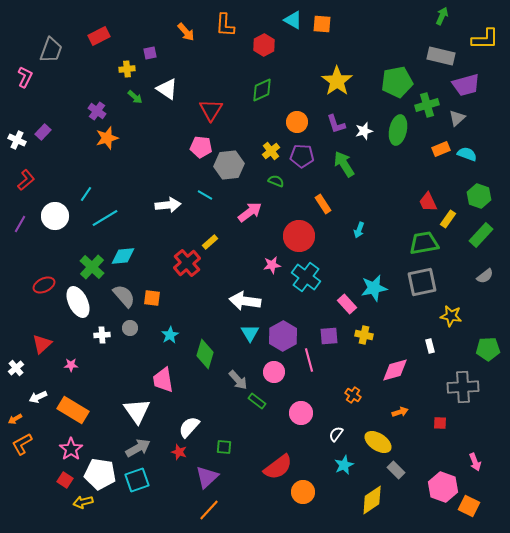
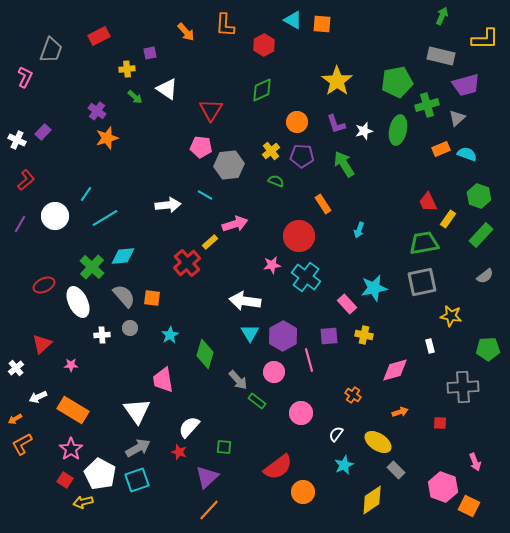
pink arrow at (250, 212): moved 15 px left, 12 px down; rotated 20 degrees clockwise
white pentagon at (100, 474): rotated 20 degrees clockwise
